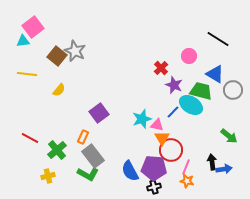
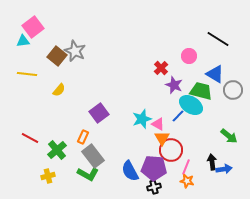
blue line: moved 5 px right, 4 px down
pink triangle: moved 1 px right, 1 px up; rotated 16 degrees clockwise
